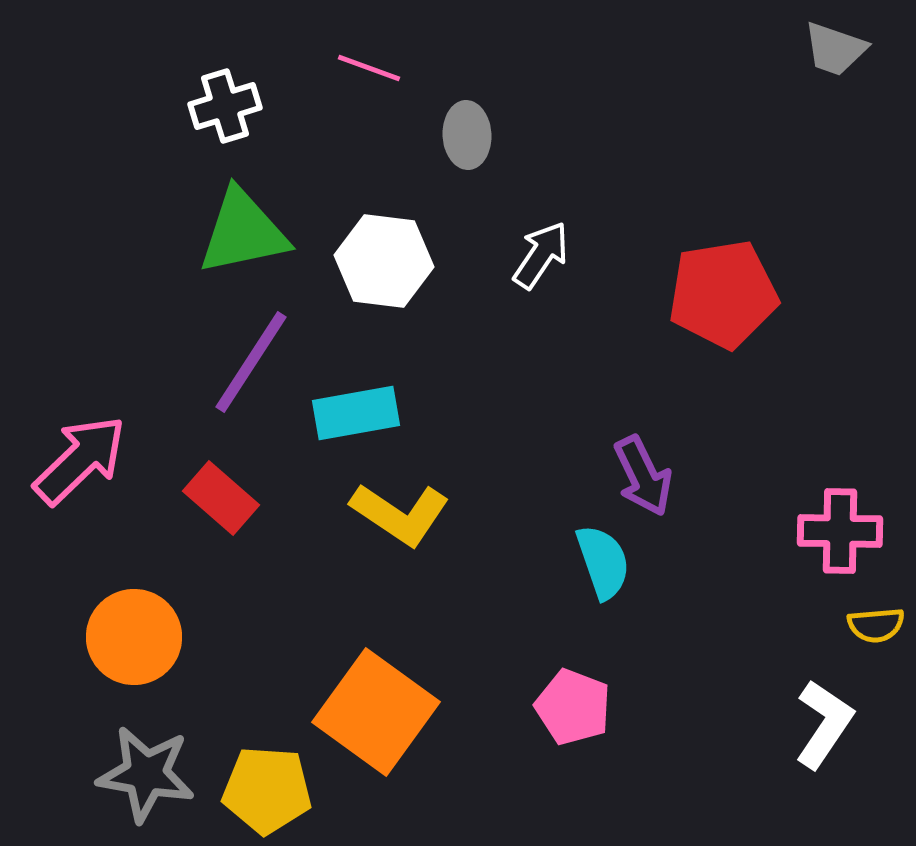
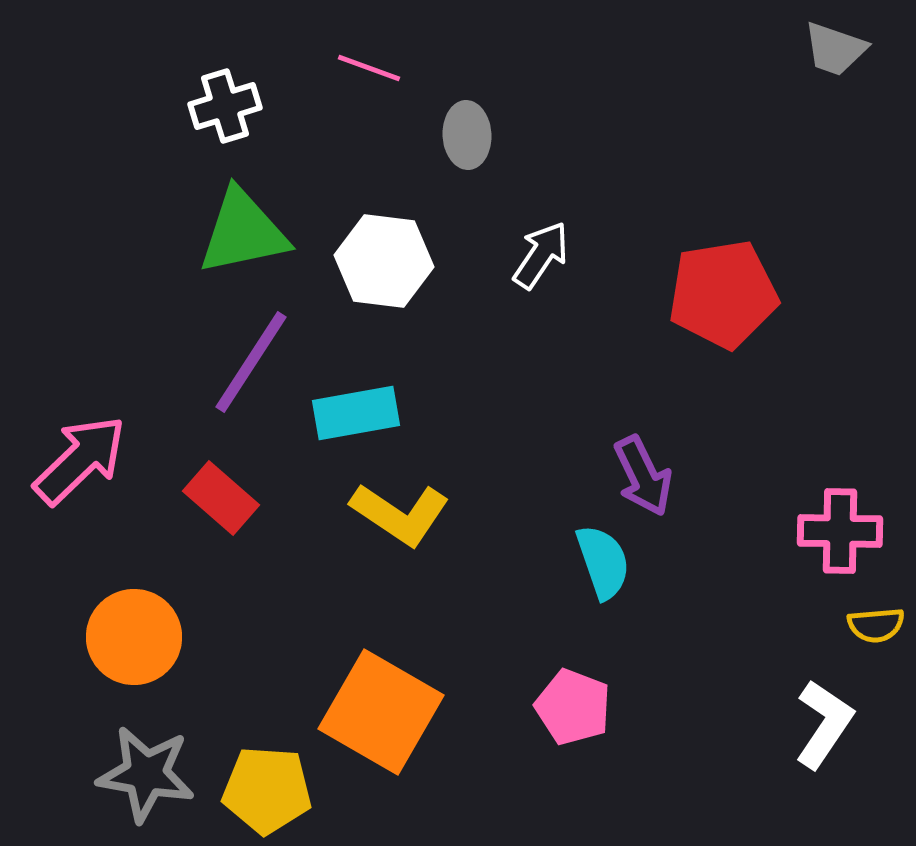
orange square: moved 5 px right; rotated 6 degrees counterclockwise
